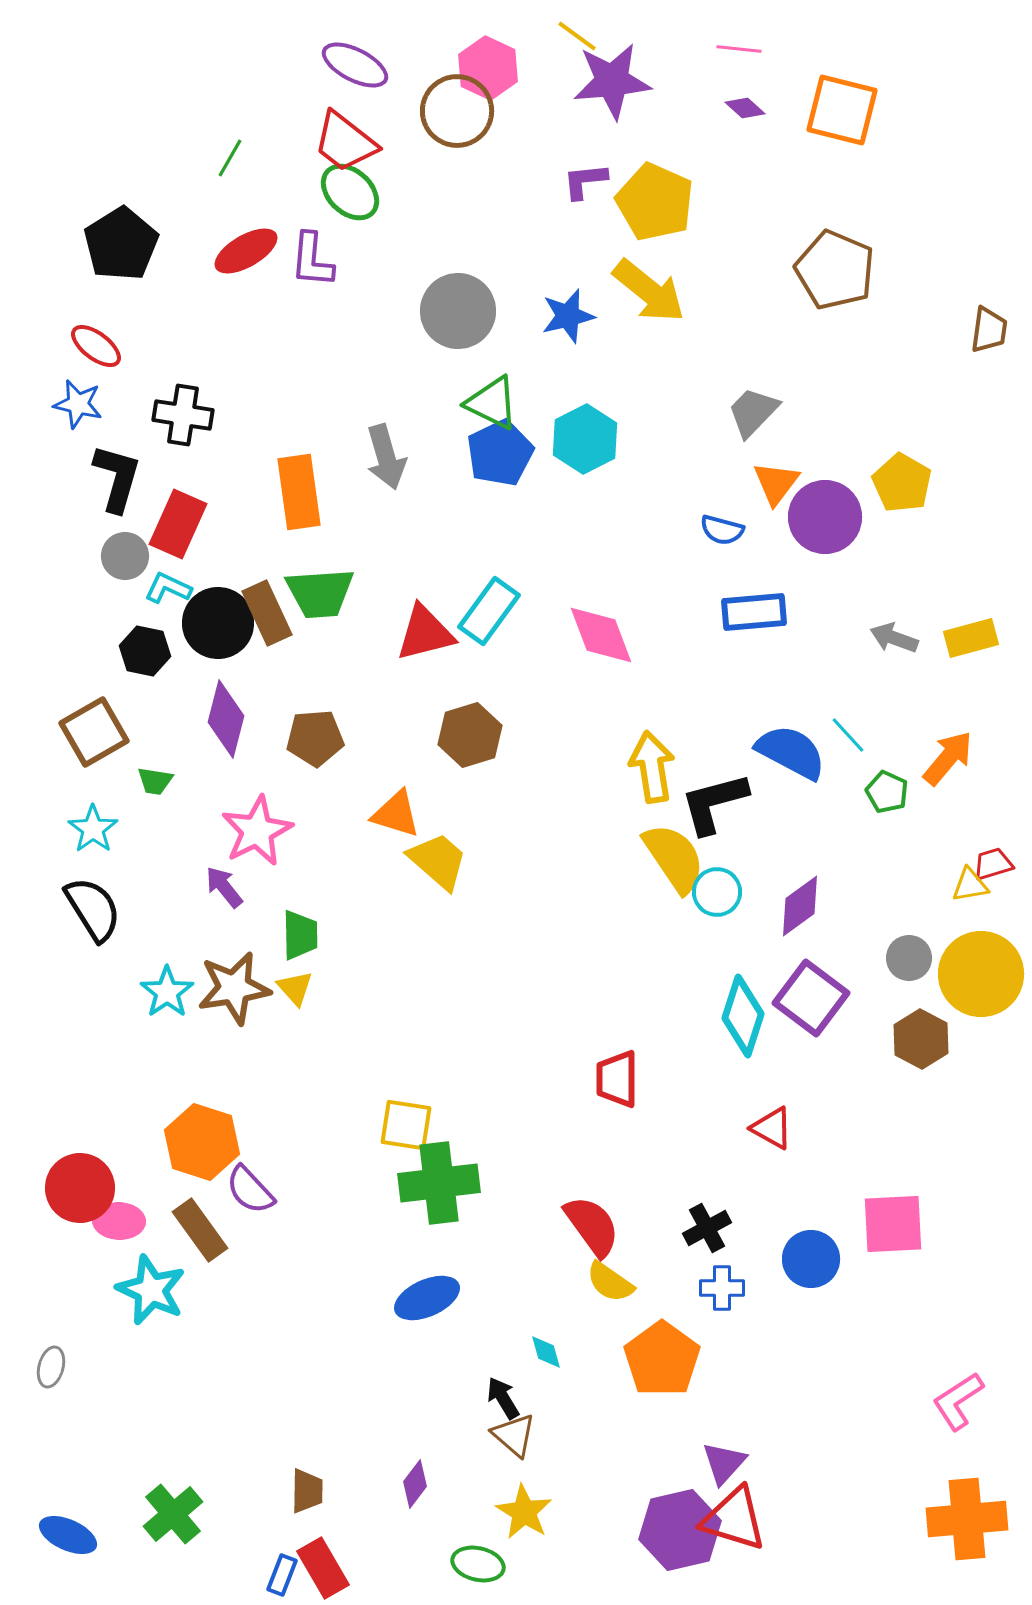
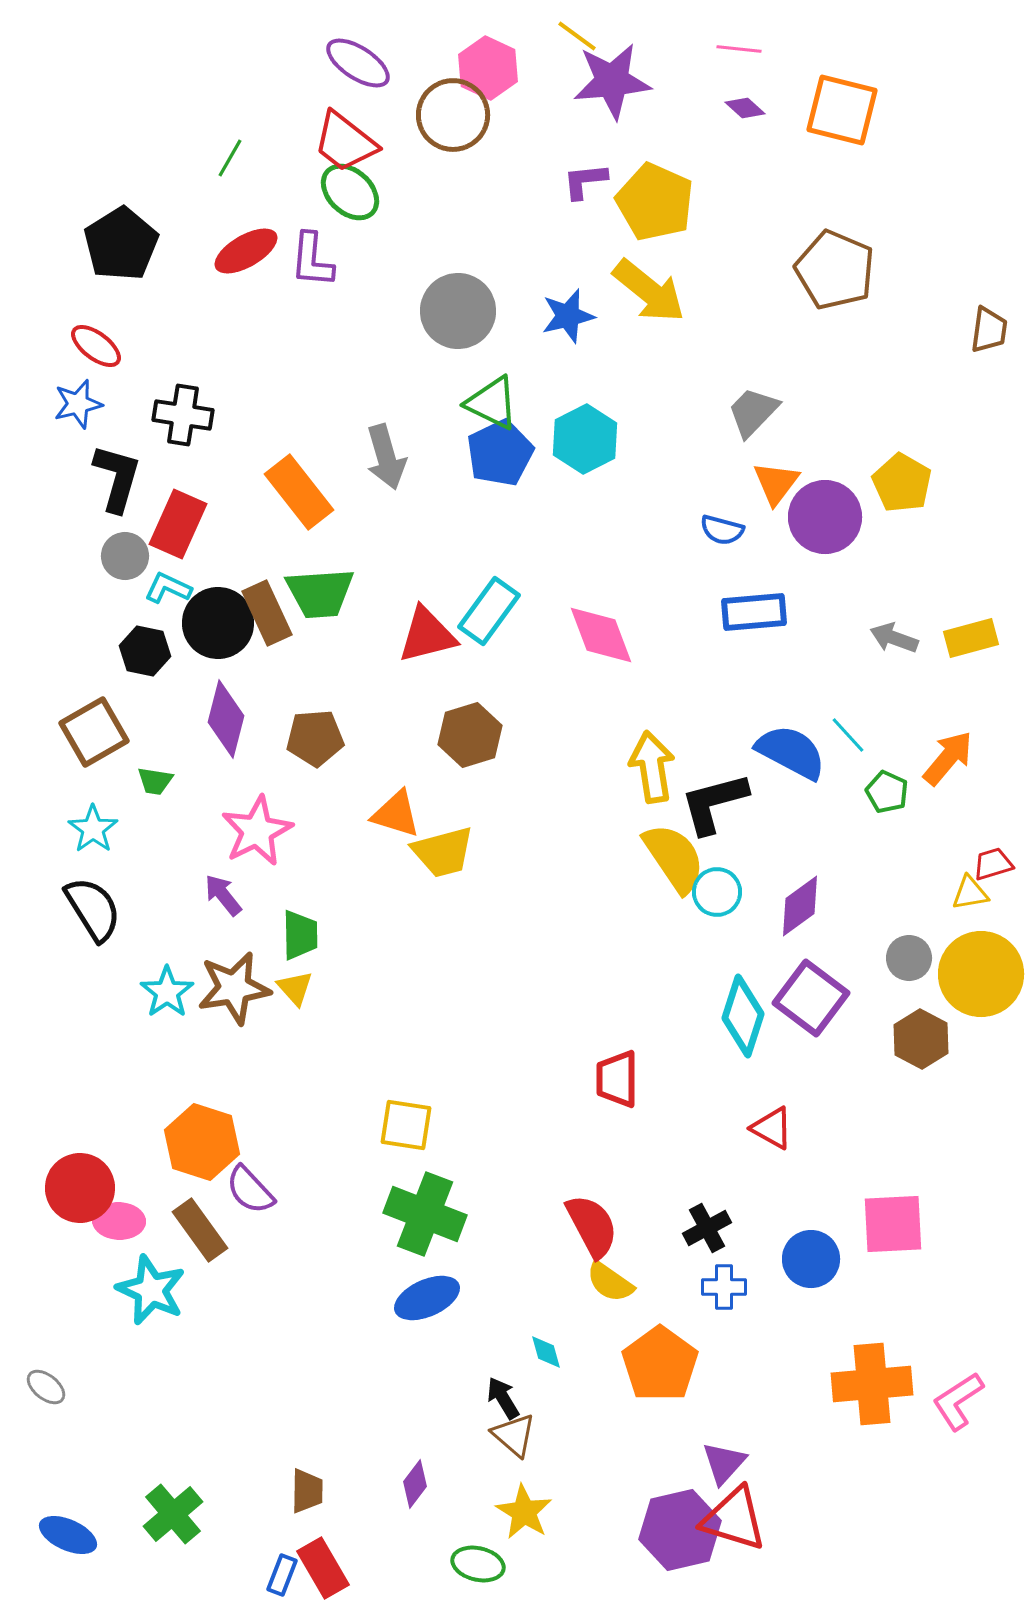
purple ellipse at (355, 65): moved 3 px right, 2 px up; rotated 6 degrees clockwise
brown circle at (457, 111): moved 4 px left, 4 px down
blue star at (78, 404): rotated 27 degrees counterclockwise
orange rectangle at (299, 492): rotated 30 degrees counterclockwise
red triangle at (425, 633): moved 2 px right, 2 px down
yellow trapezoid at (438, 861): moved 5 px right, 9 px up; rotated 124 degrees clockwise
yellow triangle at (970, 885): moved 8 px down
purple arrow at (224, 887): moved 1 px left, 8 px down
green cross at (439, 1183): moved 14 px left, 31 px down; rotated 28 degrees clockwise
red semicircle at (592, 1226): rotated 8 degrees clockwise
blue cross at (722, 1288): moved 2 px right, 1 px up
orange pentagon at (662, 1359): moved 2 px left, 5 px down
gray ellipse at (51, 1367): moved 5 px left, 20 px down; rotated 66 degrees counterclockwise
orange cross at (967, 1519): moved 95 px left, 135 px up
